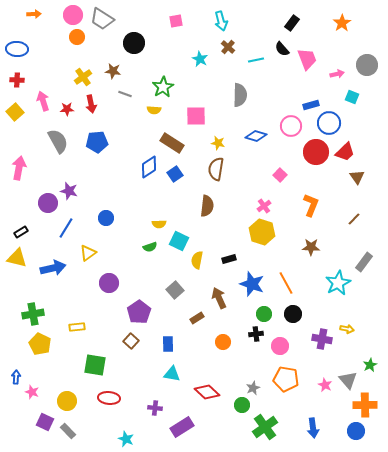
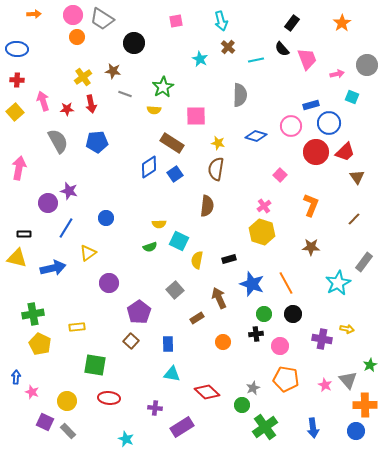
black rectangle at (21, 232): moved 3 px right, 2 px down; rotated 32 degrees clockwise
